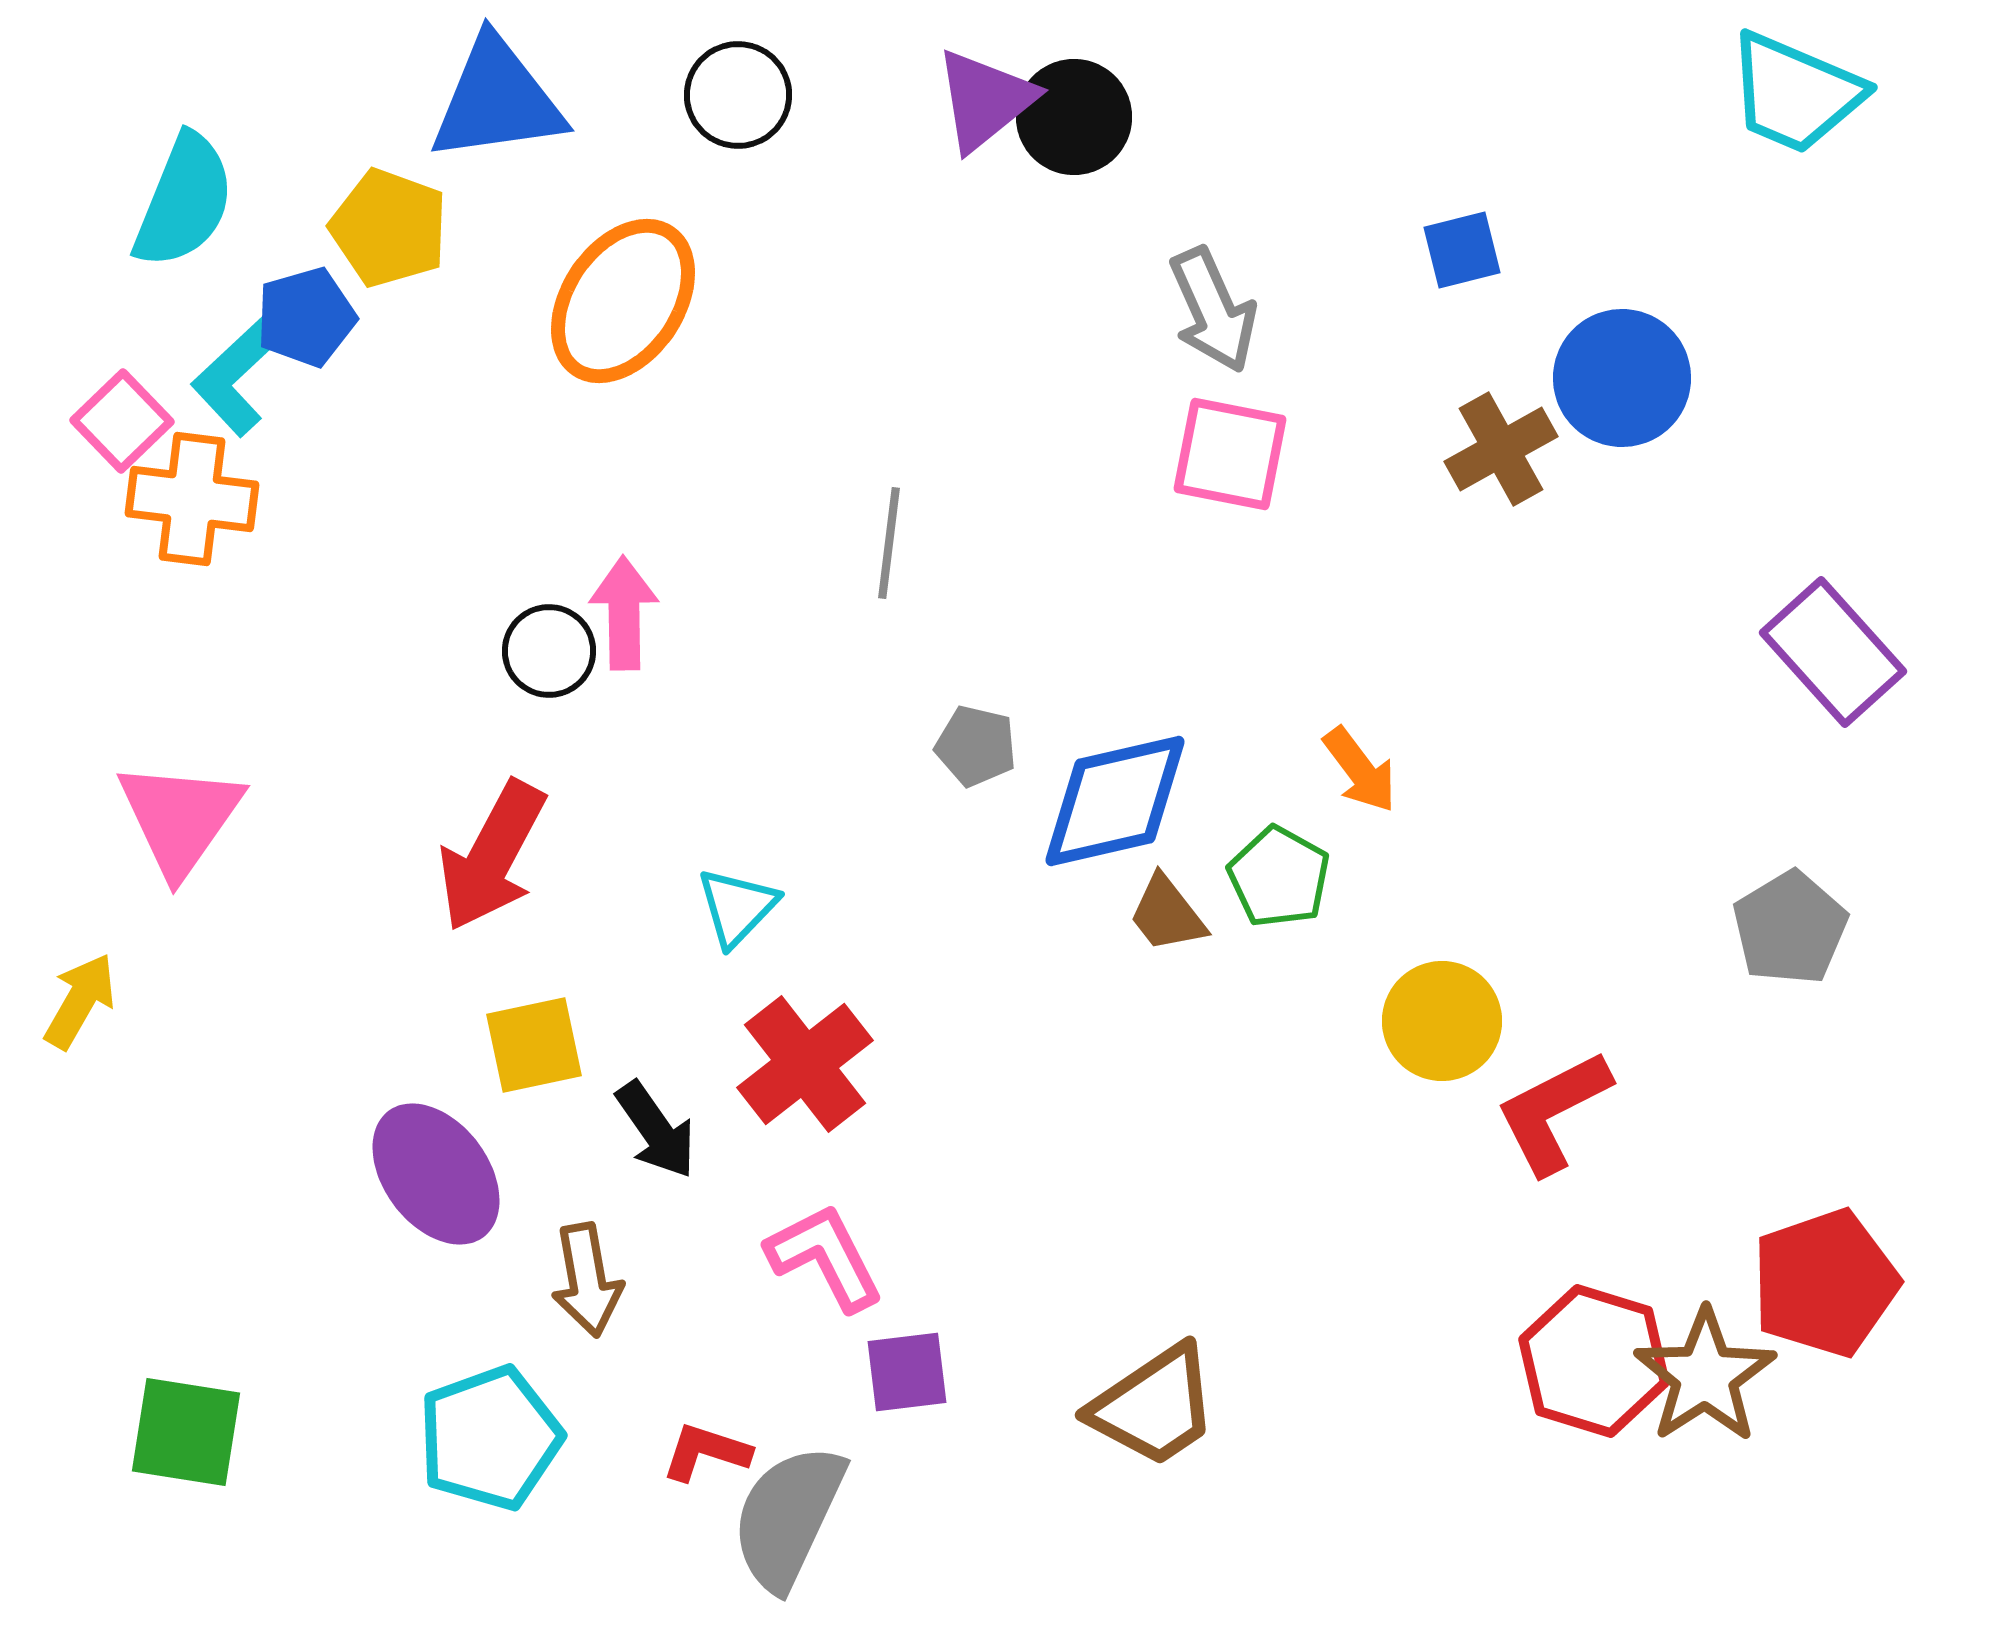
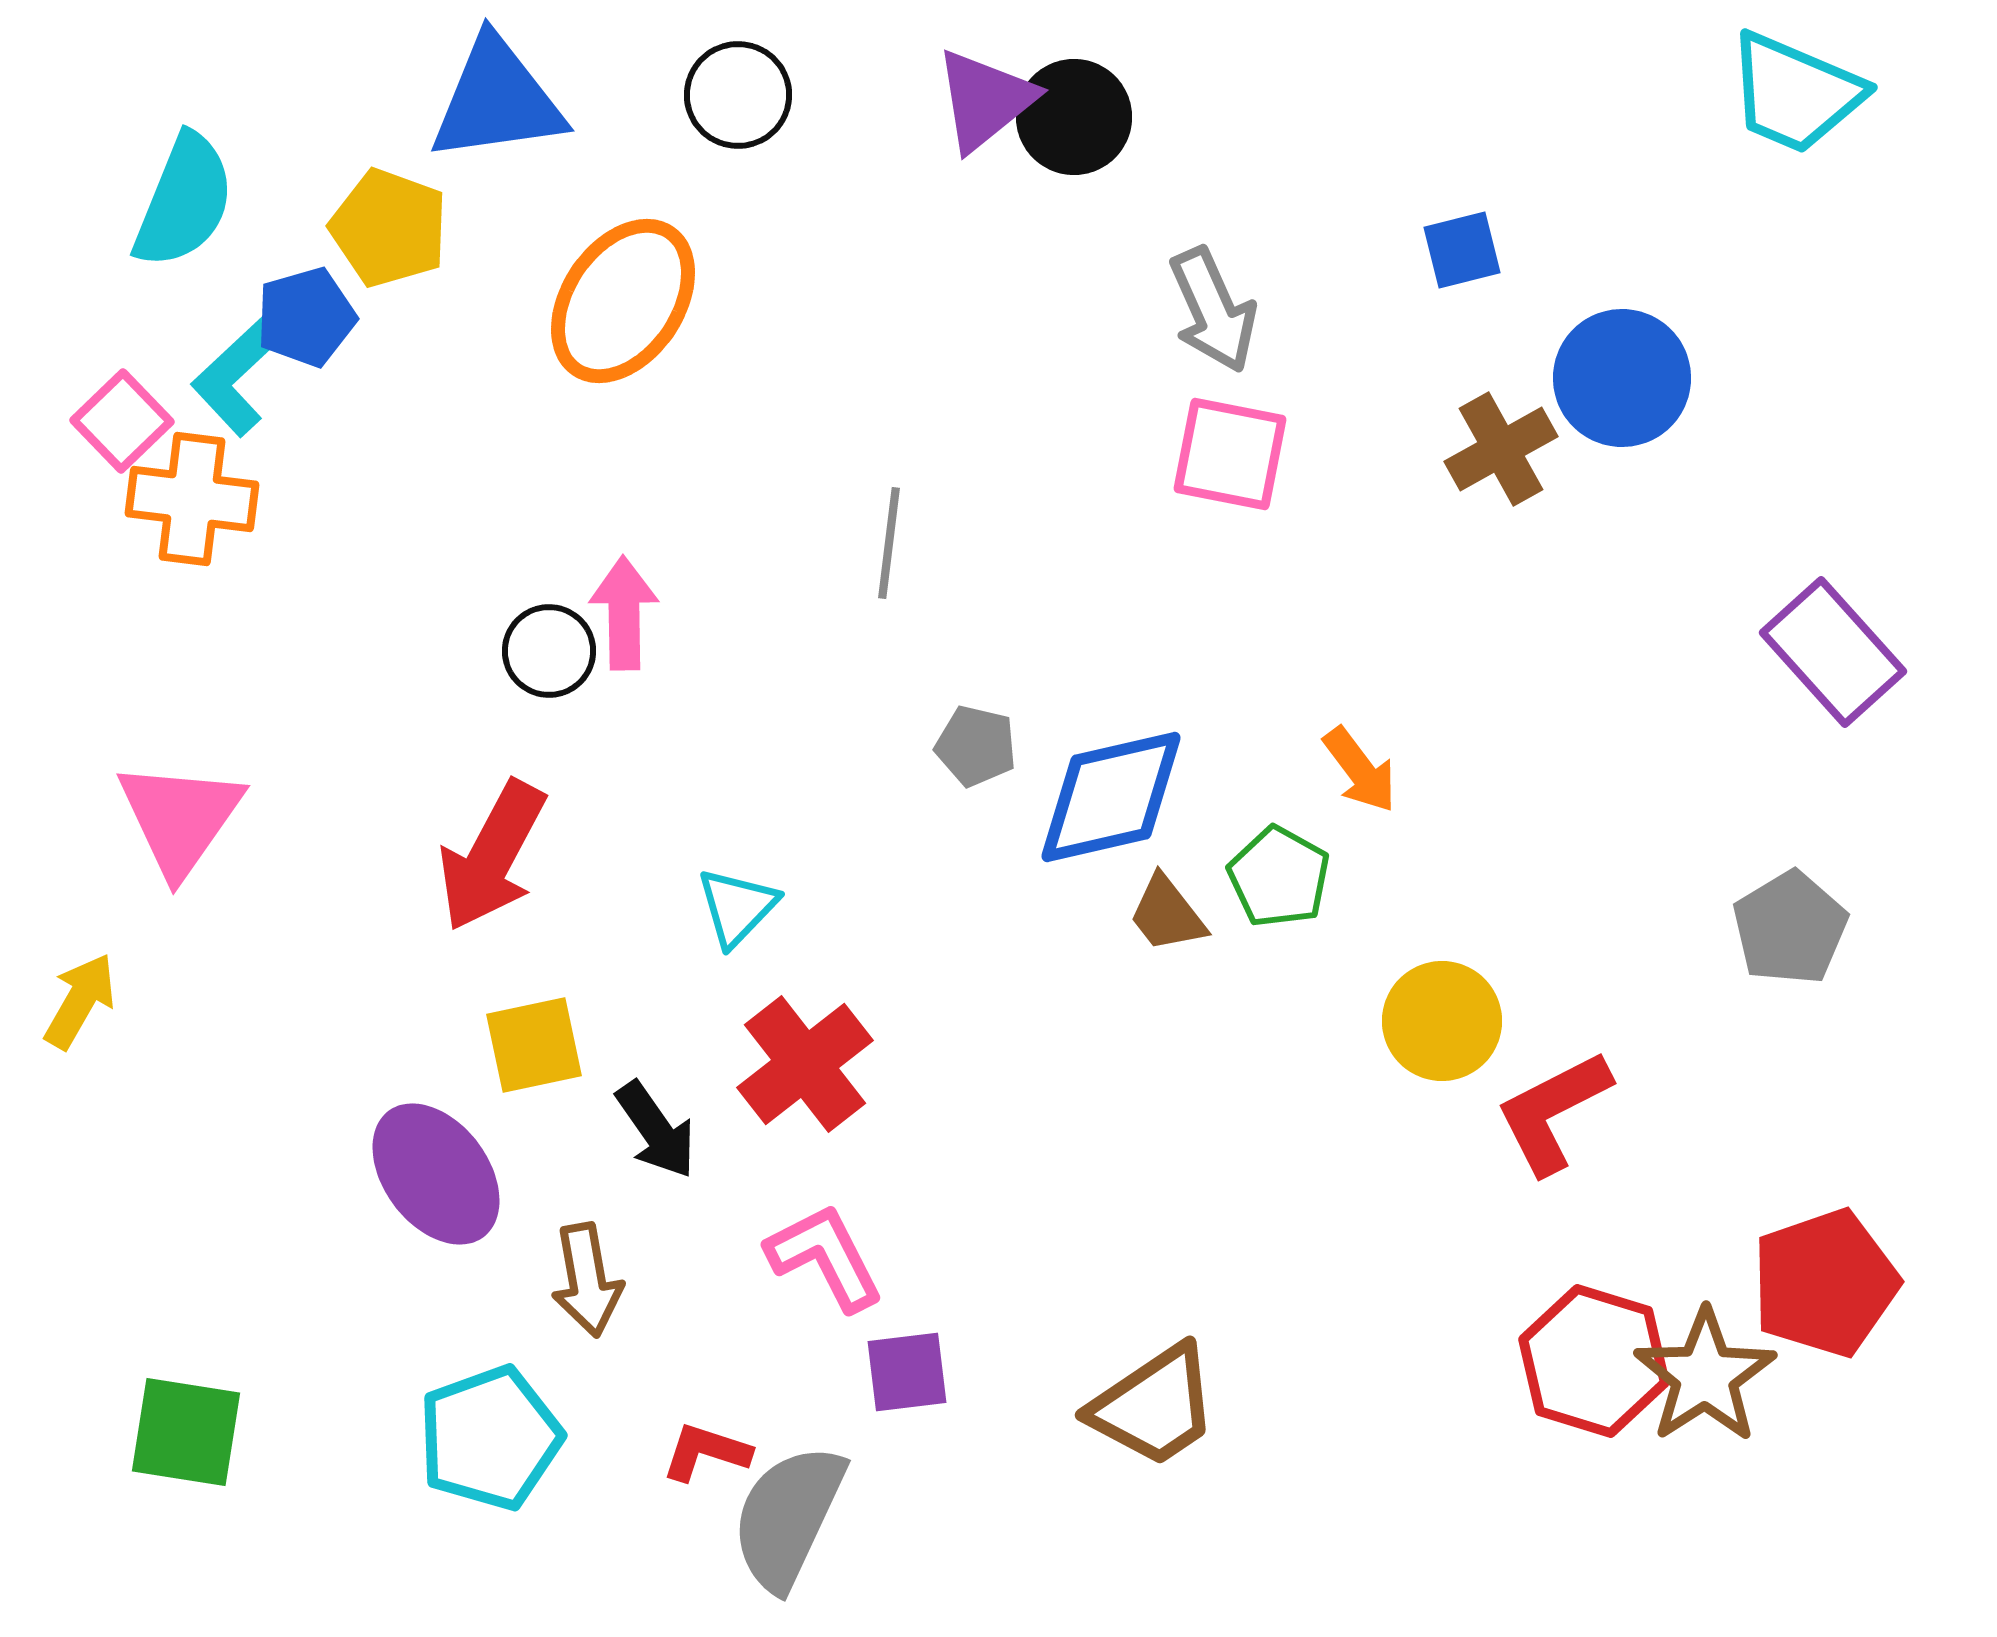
blue diamond at (1115, 801): moved 4 px left, 4 px up
